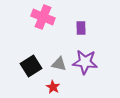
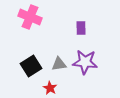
pink cross: moved 13 px left
gray triangle: rotated 21 degrees counterclockwise
red star: moved 3 px left, 1 px down
